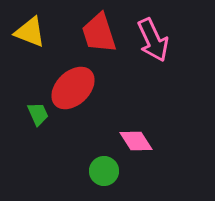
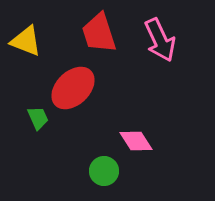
yellow triangle: moved 4 px left, 9 px down
pink arrow: moved 7 px right
green trapezoid: moved 4 px down
